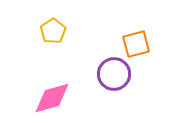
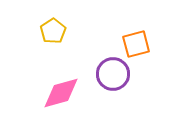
purple circle: moved 1 px left
pink diamond: moved 9 px right, 5 px up
